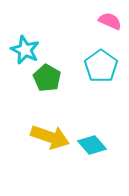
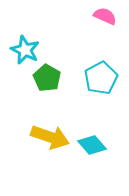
pink semicircle: moved 5 px left, 5 px up
cyan pentagon: moved 12 px down; rotated 8 degrees clockwise
